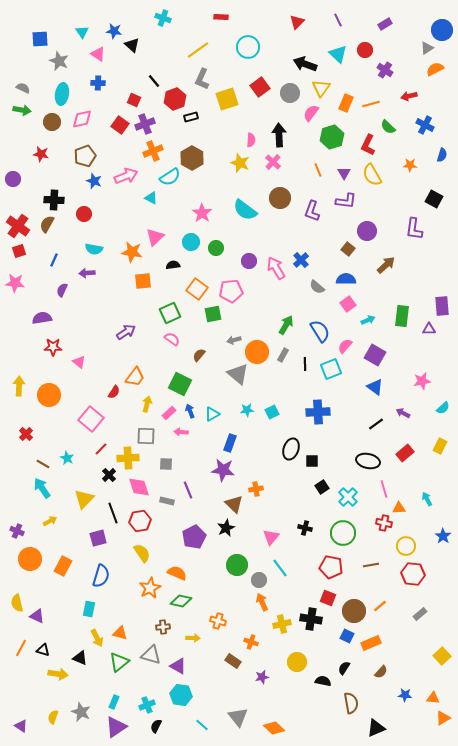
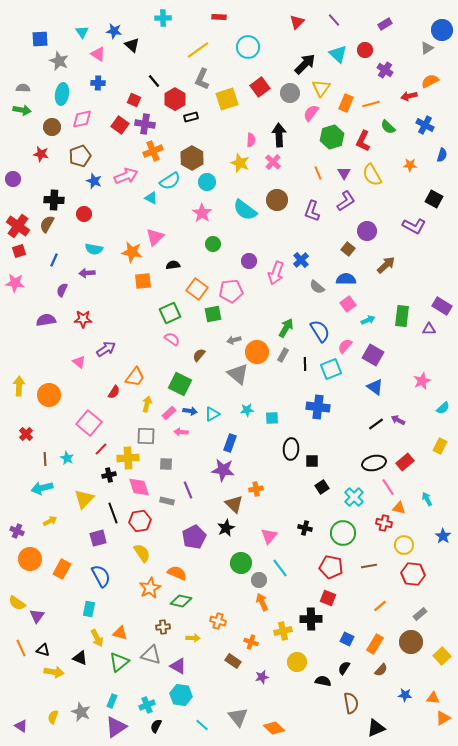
red rectangle at (221, 17): moved 2 px left
cyan cross at (163, 18): rotated 21 degrees counterclockwise
purple line at (338, 20): moved 4 px left; rotated 16 degrees counterclockwise
black arrow at (305, 64): rotated 115 degrees clockwise
orange semicircle at (435, 69): moved 5 px left, 12 px down
gray semicircle at (23, 88): rotated 24 degrees counterclockwise
red hexagon at (175, 99): rotated 10 degrees counterclockwise
brown circle at (52, 122): moved 5 px down
purple cross at (145, 124): rotated 30 degrees clockwise
red L-shape at (368, 145): moved 5 px left, 4 px up
brown pentagon at (85, 156): moved 5 px left
orange line at (318, 170): moved 3 px down
cyan semicircle at (170, 177): moved 4 px down
brown circle at (280, 198): moved 3 px left, 2 px down
purple L-shape at (346, 201): rotated 40 degrees counterclockwise
purple L-shape at (414, 229): moved 3 px up; rotated 70 degrees counterclockwise
cyan circle at (191, 242): moved 16 px right, 60 px up
green circle at (216, 248): moved 3 px left, 4 px up
pink arrow at (276, 268): moved 5 px down; rotated 130 degrees counterclockwise
purple rectangle at (442, 306): rotated 54 degrees counterclockwise
purple semicircle at (42, 318): moved 4 px right, 2 px down
green arrow at (286, 325): moved 3 px down
purple arrow at (126, 332): moved 20 px left, 17 px down
red star at (53, 347): moved 30 px right, 28 px up
purple square at (375, 355): moved 2 px left
pink star at (422, 381): rotated 12 degrees counterclockwise
blue arrow at (190, 411): rotated 120 degrees clockwise
cyan square at (272, 412): moved 6 px down; rotated 24 degrees clockwise
blue cross at (318, 412): moved 5 px up; rotated 10 degrees clockwise
purple arrow at (403, 413): moved 5 px left, 7 px down
pink square at (91, 419): moved 2 px left, 4 px down
black ellipse at (291, 449): rotated 15 degrees counterclockwise
red rectangle at (405, 453): moved 9 px down
black ellipse at (368, 461): moved 6 px right, 2 px down; rotated 25 degrees counterclockwise
brown line at (43, 464): moved 2 px right, 5 px up; rotated 56 degrees clockwise
black cross at (109, 475): rotated 32 degrees clockwise
cyan arrow at (42, 488): rotated 70 degrees counterclockwise
pink line at (384, 489): moved 4 px right, 2 px up; rotated 18 degrees counterclockwise
cyan cross at (348, 497): moved 6 px right
orange triangle at (399, 508): rotated 16 degrees clockwise
pink triangle at (271, 537): moved 2 px left, 1 px up
yellow circle at (406, 546): moved 2 px left, 1 px up
green circle at (237, 565): moved 4 px right, 2 px up
brown line at (371, 565): moved 2 px left, 1 px down
orange rectangle at (63, 566): moved 1 px left, 3 px down
blue semicircle at (101, 576): rotated 45 degrees counterclockwise
yellow semicircle at (17, 603): rotated 42 degrees counterclockwise
brown circle at (354, 611): moved 57 px right, 31 px down
purple triangle at (37, 616): rotated 42 degrees clockwise
black cross at (311, 619): rotated 10 degrees counterclockwise
yellow cross at (282, 624): moved 1 px right, 7 px down
blue square at (347, 636): moved 3 px down
orange rectangle at (371, 643): moved 4 px right, 1 px down; rotated 36 degrees counterclockwise
orange line at (21, 648): rotated 54 degrees counterclockwise
brown semicircle at (381, 672): moved 2 px up
yellow arrow at (58, 674): moved 4 px left, 2 px up
cyan rectangle at (114, 702): moved 2 px left, 1 px up
